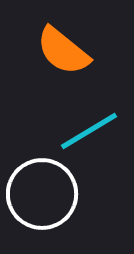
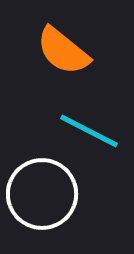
cyan line: rotated 58 degrees clockwise
